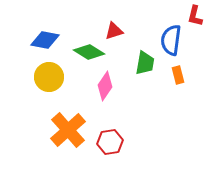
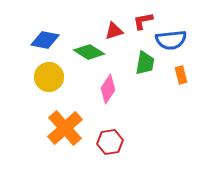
red L-shape: moved 52 px left, 5 px down; rotated 65 degrees clockwise
blue semicircle: rotated 104 degrees counterclockwise
orange rectangle: moved 3 px right
pink diamond: moved 3 px right, 3 px down
orange cross: moved 3 px left, 2 px up
